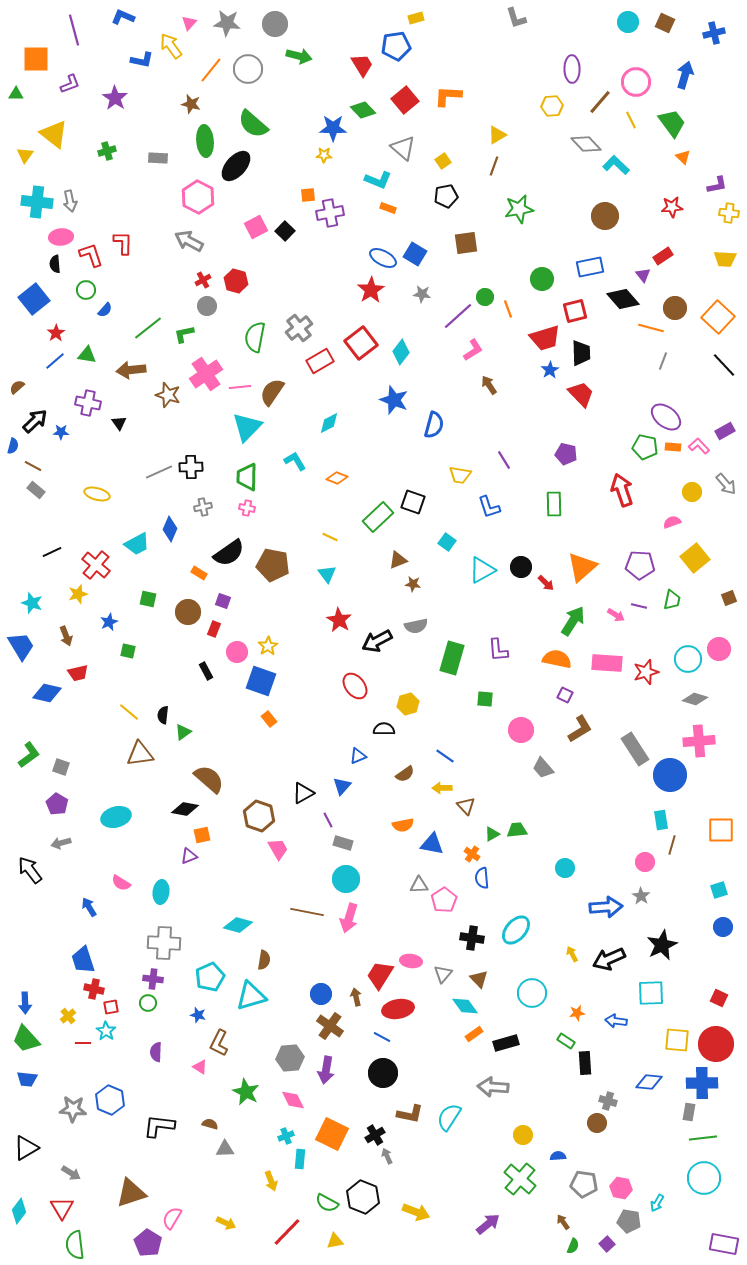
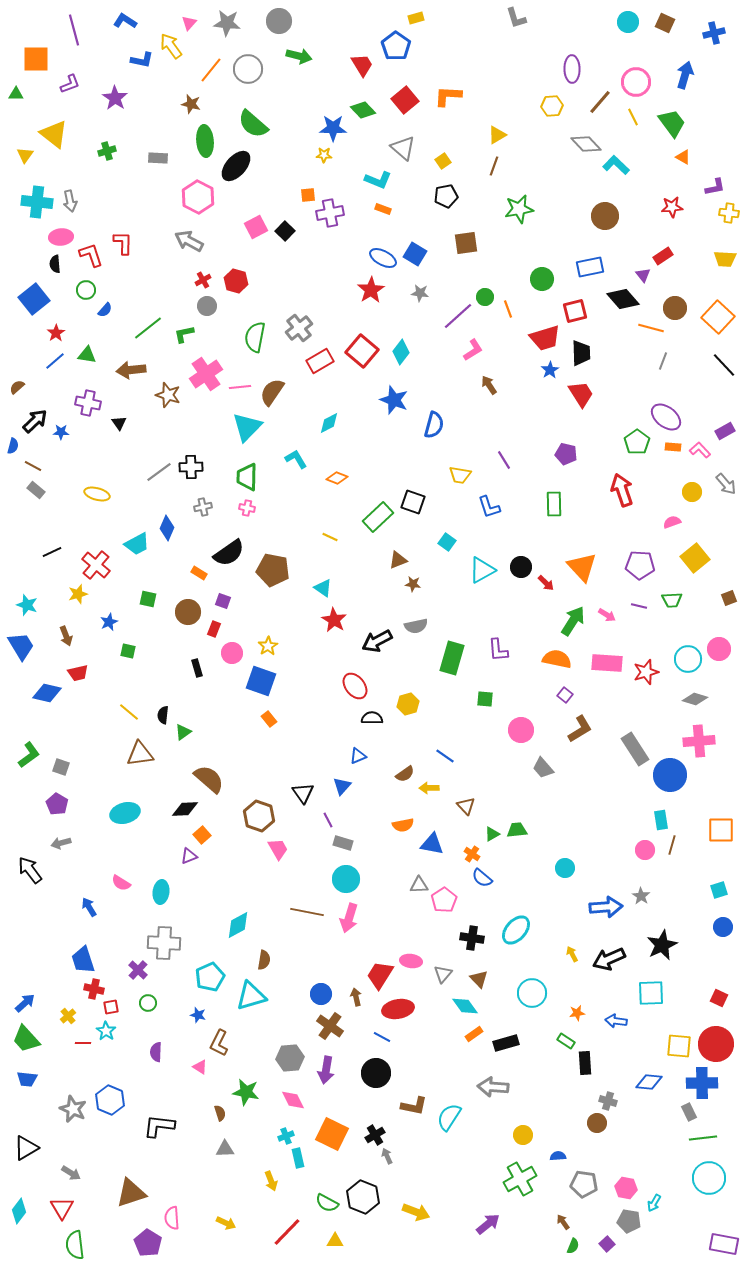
blue L-shape at (123, 17): moved 2 px right, 4 px down; rotated 10 degrees clockwise
gray circle at (275, 24): moved 4 px right, 3 px up
blue pentagon at (396, 46): rotated 28 degrees counterclockwise
yellow line at (631, 120): moved 2 px right, 3 px up
orange triangle at (683, 157): rotated 14 degrees counterclockwise
purple L-shape at (717, 185): moved 2 px left, 2 px down
orange rectangle at (388, 208): moved 5 px left, 1 px down
gray star at (422, 294): moved 2 px left, 1 px up
red square at (361, 343): moved 1 px right, 8 px down; rotated 12 degrees counterclockwise
red trapezoid at (581, 394): rotated 12 degrees clockwise
pink L-shape at (699, 446): moved 1 px right, 4 px down
green pentagon at (645, 447): moved 8 px left, 5 px up; rotated 25 degrees clockwise
cyan L-shape at (295, 461): moved 1 px right, 2 px up
gray line at (159, 472): rotated 12 degrees counterclockwise
blue diamond at (170, 529): moved 3 px left, 1 px up
brown pentagon at (273, 565): moved 5 px down
orange triangle at (582, 567): rotated 32 degrees counterclockwise
cyan triangle at (327, 574): moved 4 px left, 14 px down; rotated 18 degrees counterclockwise
green trapezoid at (672, 600): rotated 75 degrees clockwise
cyan star at (32, 603): moved 5 px left, 2 px down
pink arrow at (616, 615): moved 9 px left
red star at (339, 620): moved 5 px left
pink circle at (237, 652): moved 5 px left, 1 px down
black rectangle at (206, 671): moved 9 px left, 3 px up; rotated 12 degrees clockwise
purple square at (565, 695): rotated 14 degrees clockwise
black semicircle at (384, 729): moved 12 px left, 11 px up
yellow arrow at (442, 788): moved 13 px left
black triangle at (303, 793): rotated 35 degrees counterclockwise
black diamond at (185, 809): rotated 12 degrees counterclockwise
cyan ellipse at (116, 817): moved 9 px right, 4 px up
orange square at (202, 835): rotated 30 degrees counterclockwise
pink circle at (645, 862): moved 12 px up
blue semicircle at (482, 878): rotated 45 degrees counterclockwise
cyan diamond at (238, 925): rotated 44 degrees counterclockwise
purple cross at (153, 979): moved 15 px left, 9 px up; rotated 36 degrees clockwise
blue arrow at (25, 1003): rotated 130 degrees counterclockwise
yellow square at (677, 1040): moved 2 px right, 6 px down
black circle at (383, 1073): moved 7 px left
green star at (246, 1092): rotated 16 degrees counterclockwise
gray star at (73, 1109): rotated 20 degrees clockwise
gray rectangle at (689, 1112): rotated 36 degrees counterclockwise
brown L-shape at (410, 1114): moved 4 px right, 8 px up
brown semicircle at (210, 1124): moved 10 px right, 11 px up; rotated 56 degrees clockwise
cyan rectangle at (300, 1159): moved 2 px left, 1 px up; rotated 18 degrees counterclockwise
cyan circle at (704, 1178): moved 5 px right
green cross at (520, 1179): rotated 20 degrees clockwise
pink hexagon at (621, 1188): moved 5 px right
cyan arrow at (657, 1203): moved 3 px left
pink semicircle at (172, 1218): rotated 35 degrees counterclockwise
yellow triangle at (335, 1241): rotated 12 degrees clockwise
